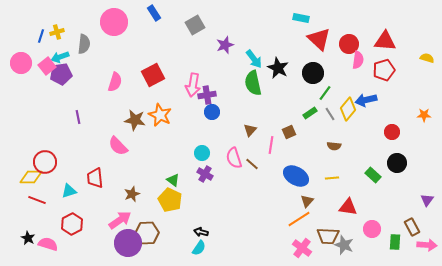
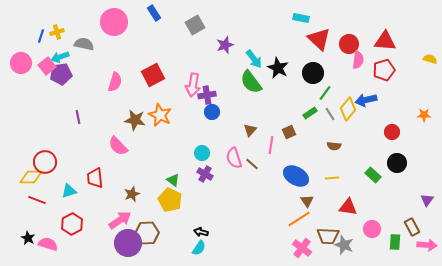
gray semicircle at (84, 44): rotated 84 degrees counterclockwise
yellow semicircle at (427, 58): moved 3 px right, 1 px down
green semicircle at (253, 83): moved 2 px left, 1 px up; rotated 25 degrees counterclockwise
brown triangle at (307, 201): rotated 16 degrees counterclockwise
